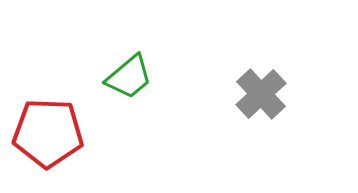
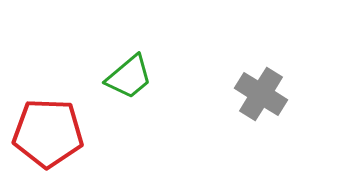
gray cross: rotated 15 degrees counterclockwise
